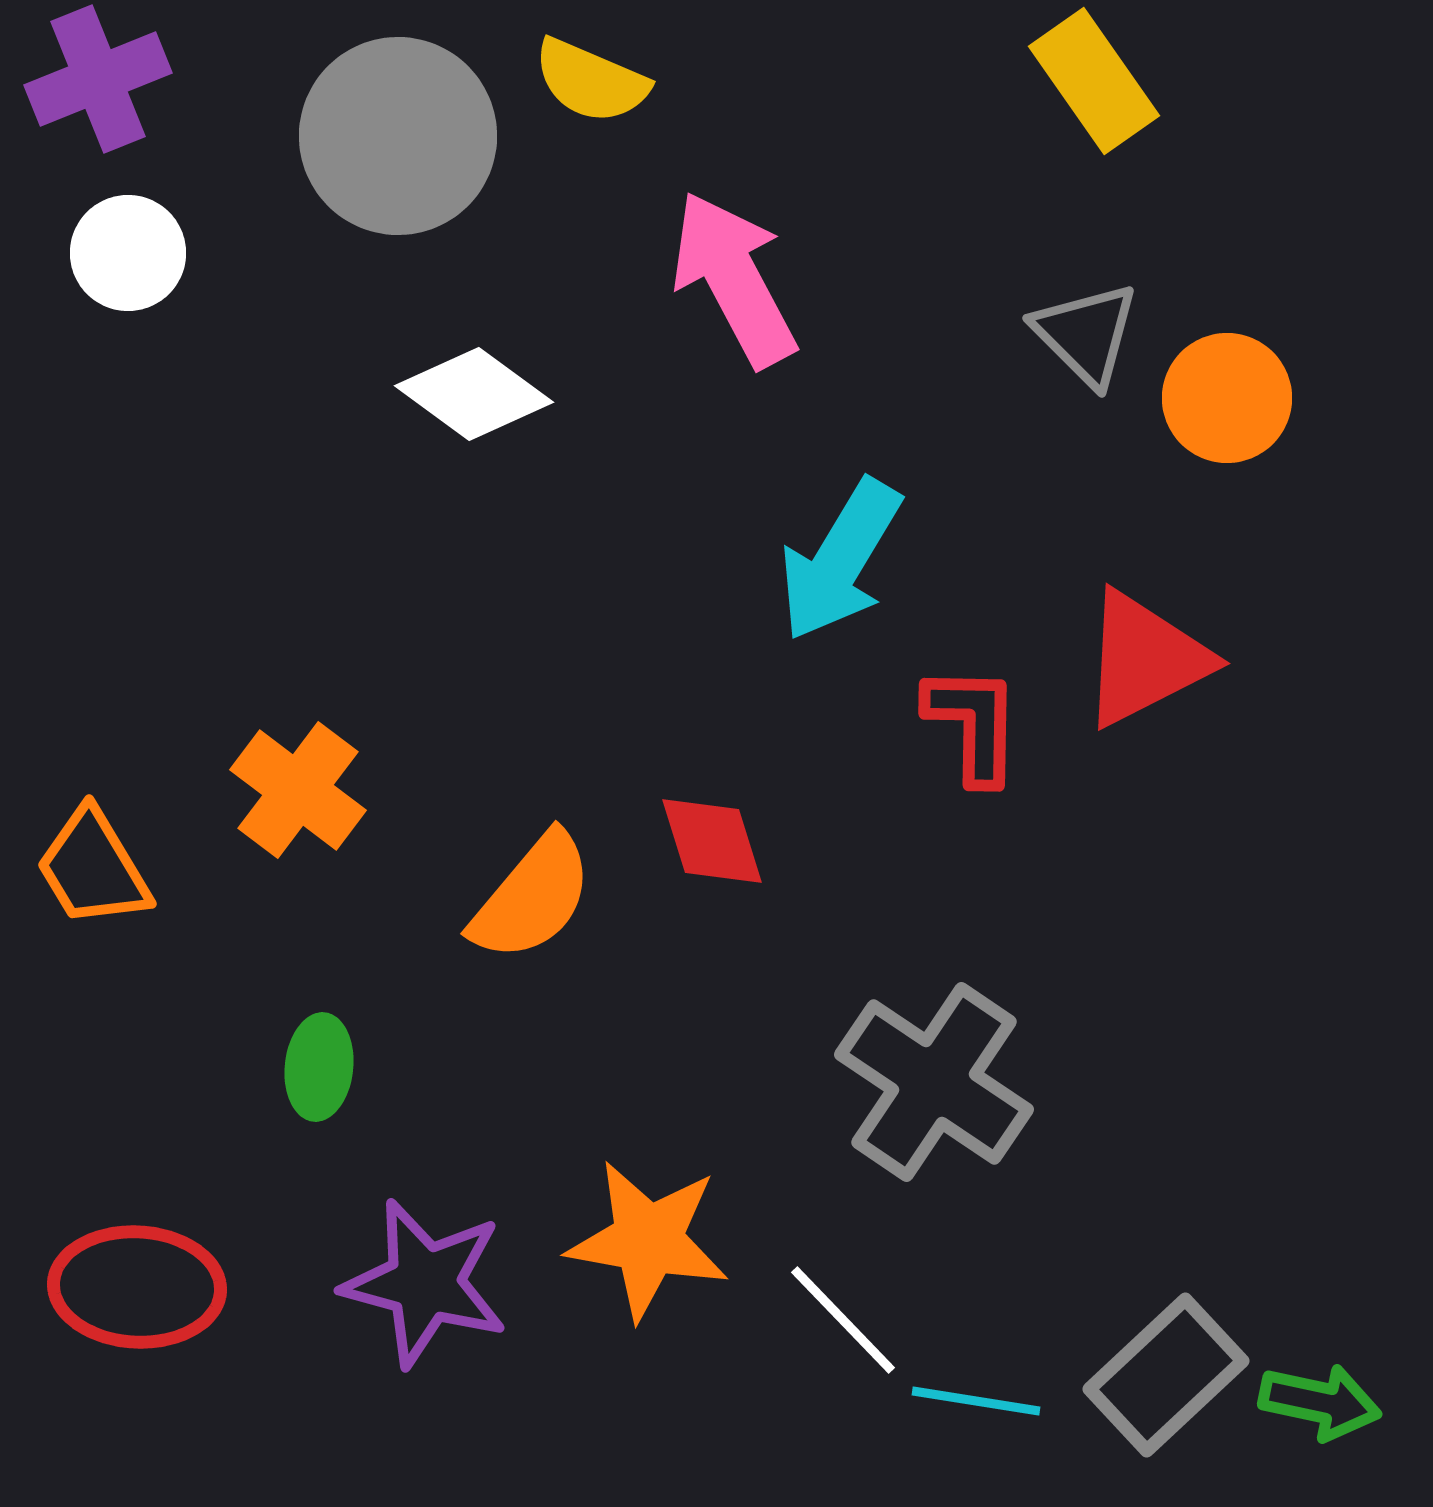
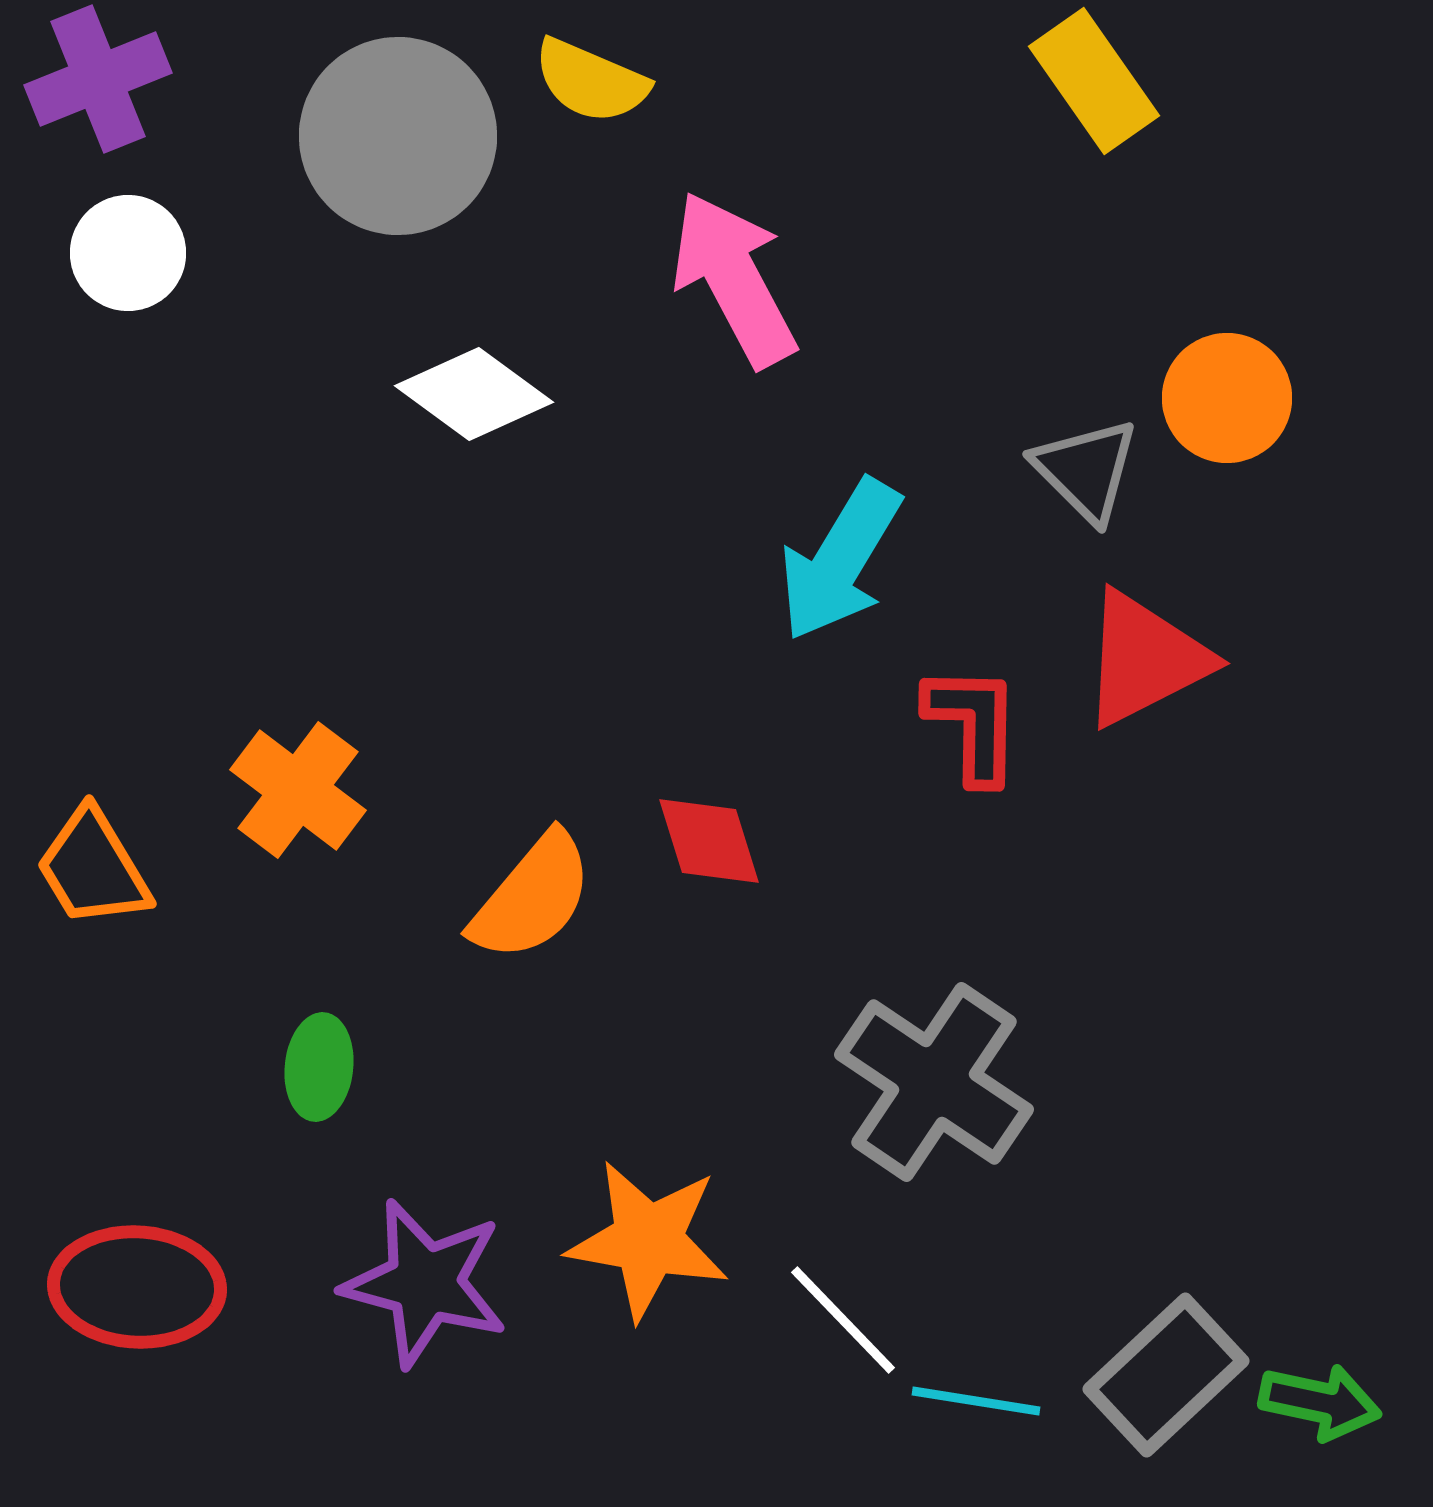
gray triangle: moved 136 px down
red diamond: moved 3 px left
